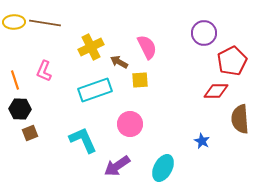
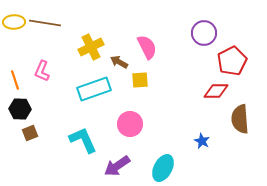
pink L-shape: moved 2 px left
cyan rectangle: moved 1 px left, 1 px up
